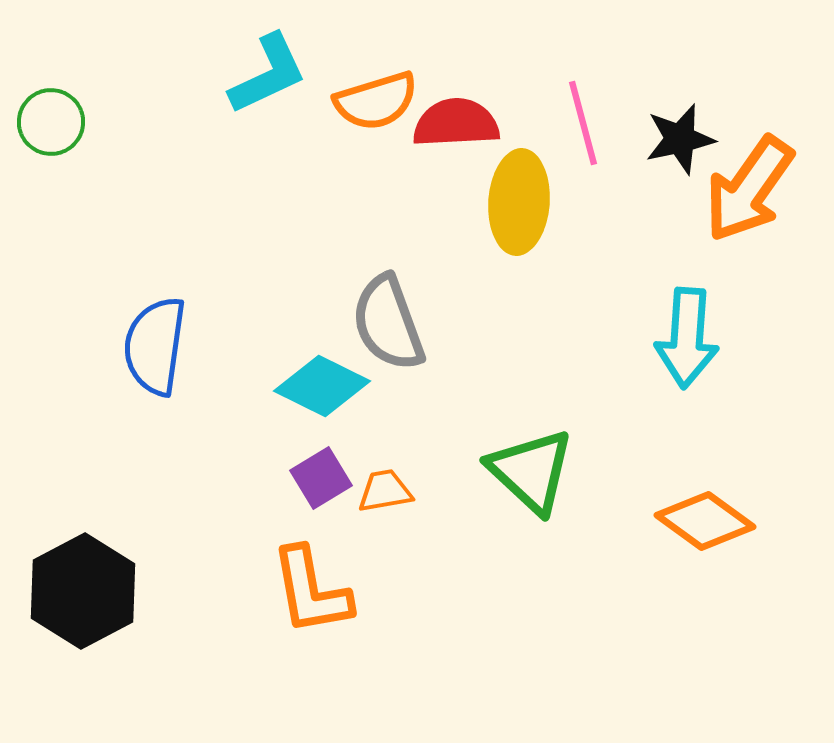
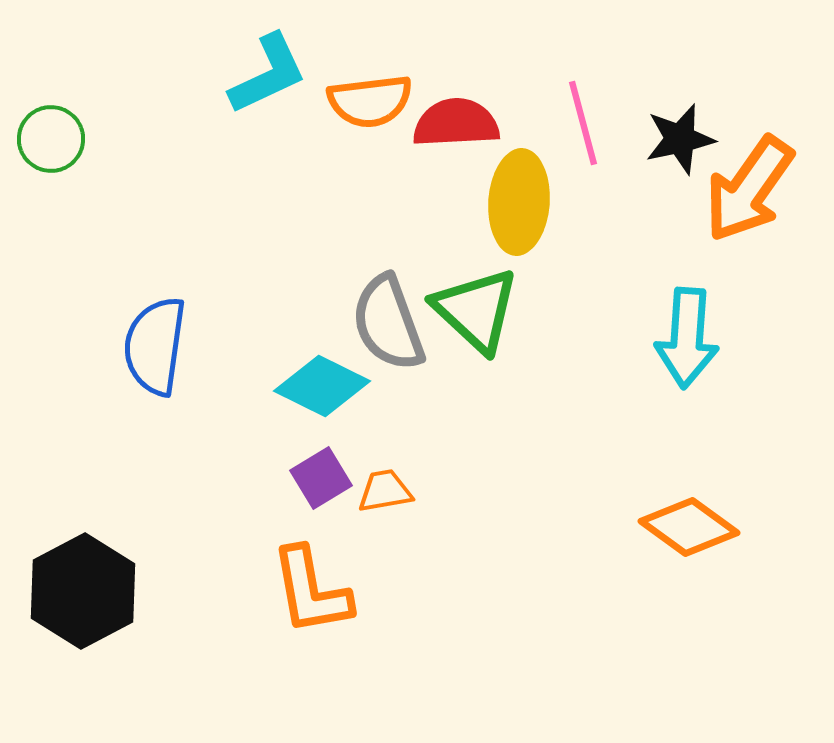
orange semicircle: moved 6 px left; rotated 10 degrees clockwise
green circle: moved 17 px down
green triangle: moved 55 px left, 161 px up
orange diamond: moved 16 px left, 6 px down
